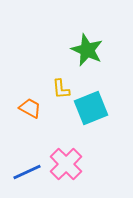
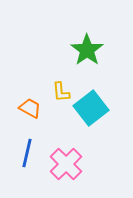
green star: rotated 12 degrees clockwise
yellow L-shape: moved 3 px down
cyan square: rotated 16 degrees counterclockwise
blue line: moved 19 px up; rotated 52 degrees counterclockwise
